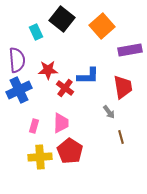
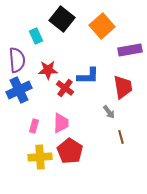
cyan rectangle: moved 4 px down
